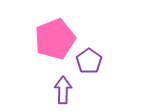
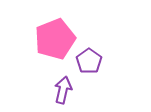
purple arrow: rotated 12 degrees clockwise
